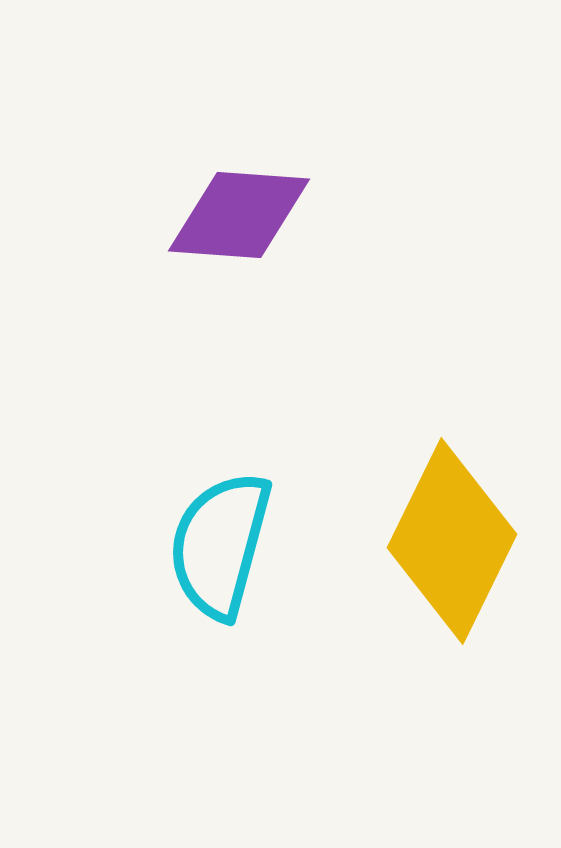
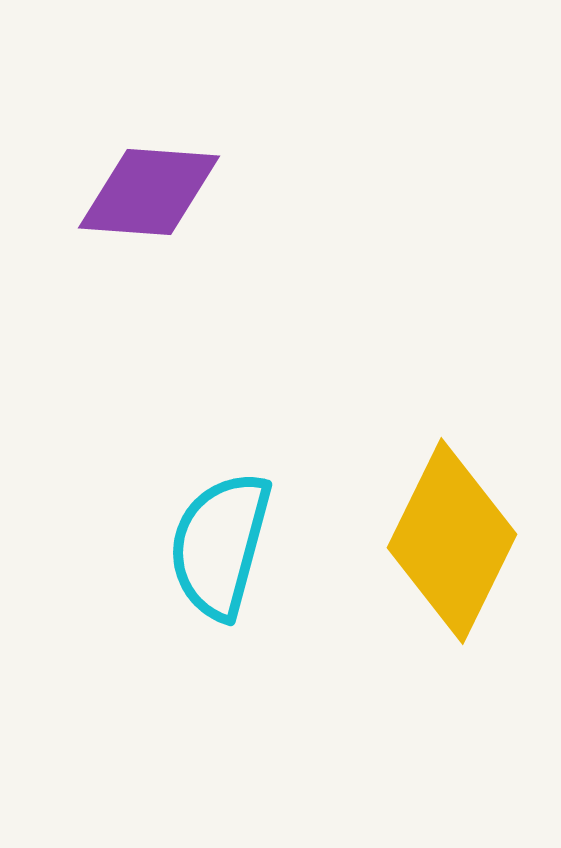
purple diamond: moved 90 px left, 23 px up
